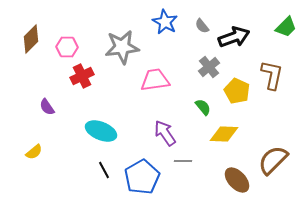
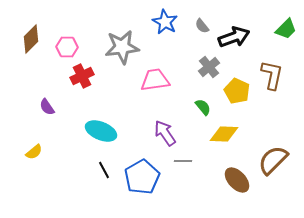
green trapezoid: moved 2 px down
